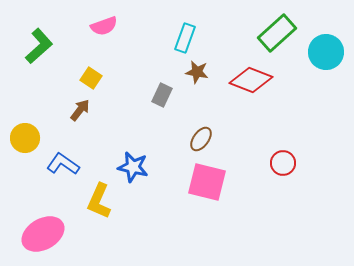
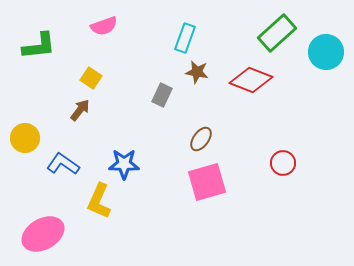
green L-shape: rotated 36 degrees clockwise
blue star: moved 9 px left, 3 px up; rotated 12 degrees counterclockwise
pink square: rotated 30 degrees counterclockwise
